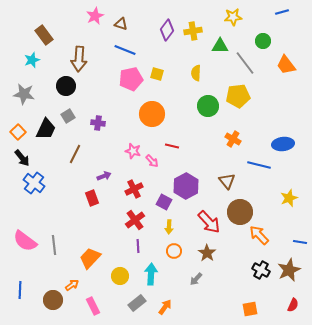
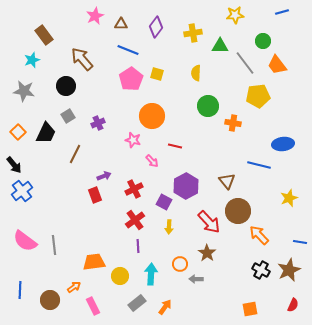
yellow star at (233, 17): moved 2 px right, 2 px up
brown triangle at (121, 24): rotated 16 degrees counterclockwise
purple diamond at (167, 30): moved 11 px left, 3 px up
yellow cross at (193, 31): moved 2 px down
blue line at (125, 50): moved 3 px right
brown arrow at (79, 59): moved 3 px right; rotated 135 degrees clockwise
orange trapezoid at (286, 65): moved 9 px left
pink pentagon at (131, 79): rotated 20 degrees counterclockwise
gray star at (24, 94): moved 3 px up
yellow pentagon at (238, 96): moved 20 px right
orange circle at (152, 114): moved 2 px down
purple cross at (98, 123): rotated 32 degrees counterclockwise
black trapezoid at (46, 129): moved 4 px down
orange cross at (233, 139): moved 16 px up; rotated 21 degrees counterclockwise
red line at (172, 146): moved 3 px right
pink star at (133, 151): moved 11 px up
black arrow at (22, 158): moved 8 px left, 7 px down
blue cross at (34, 183): moved 12 px left, 8 px down; rotated 15 degrees clockwise
red rectangle at (92, 198): moved 3 px right, 3 px up
brown circle at (240, 212): moved 2 px left, 1 px up
orange circle at (174, 251): moved 6 px right, 13 px down
orange trapezoid at (90, 258): moved 4 px right, 4 px down; rotated 40 degrees clockwise
gray arrow at (196, 279): rotated 48 degrees clockwise
orange arrow at (72, 285): moved 2 px right, 2 px down
brown circle at (53, 300): moved 3 px left
